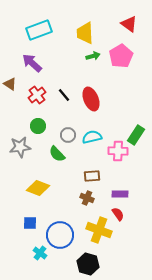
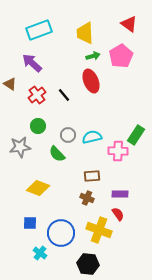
red ellipse: moved 18 px up
blue circle: moved 1 px right, 2 px up
black hexagon: rotated 10 degrees counterclockwise
